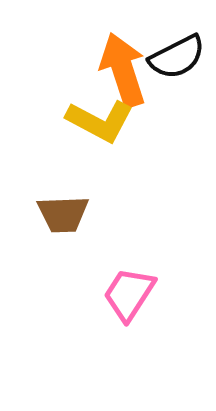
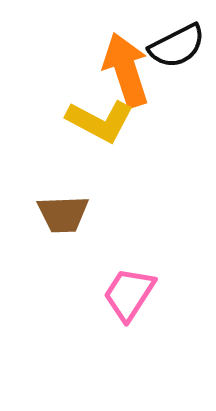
black semicircle: moved 11 px up
orange arrow: moved 3 px right
